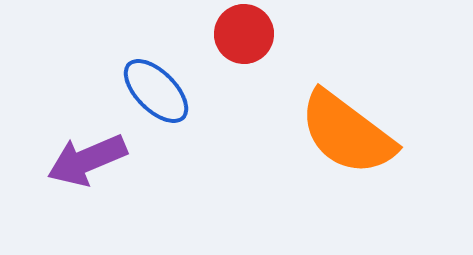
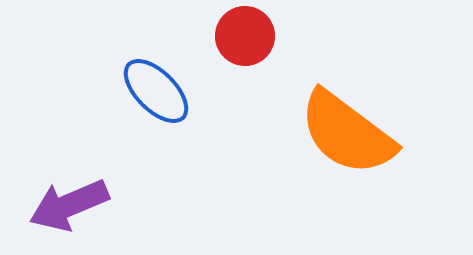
red circle: moved 1 px right, 2 px down
purple arrow: moved 18 px left, 45 px down
